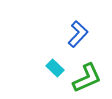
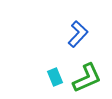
cyan rectangle: moved 9 px down; rotated 24 degrees clockwise
